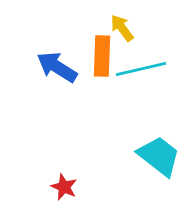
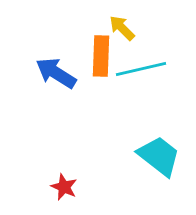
yellow arrow: rotated 8 degrees counterclockwise
orange rectangle: moved 1 px left
blue arrow: moved 1 px left, 6 px down
